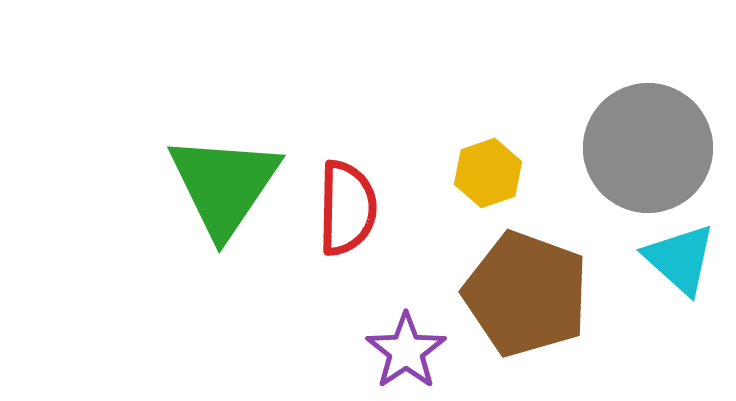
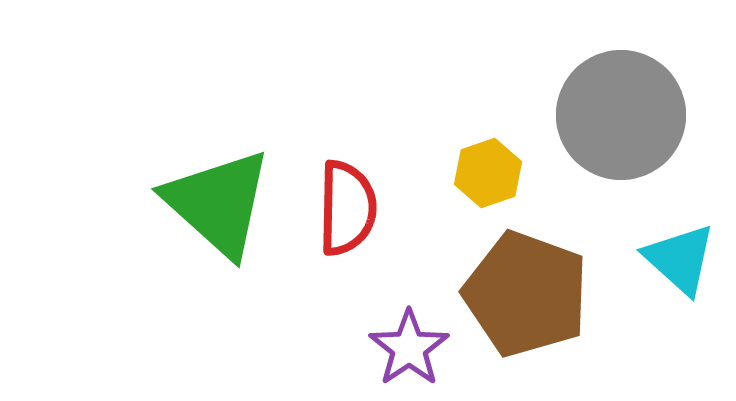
gray circle: moved 27 px left, 33 px up
green triangle: moved 6 px left, 18 px down; rotated 22 degrees counterclockwise
purple star: moved 3 px right, 3 px up
